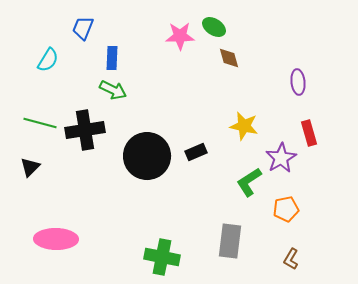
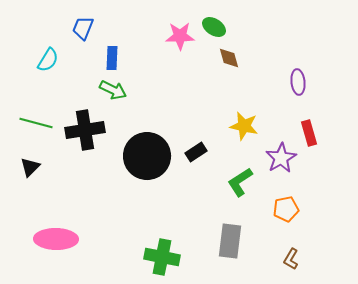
green line: moved 4 px left
black rectangle: rotated 10 degrees counterclockwise
green L-shape: moved 9 px left
